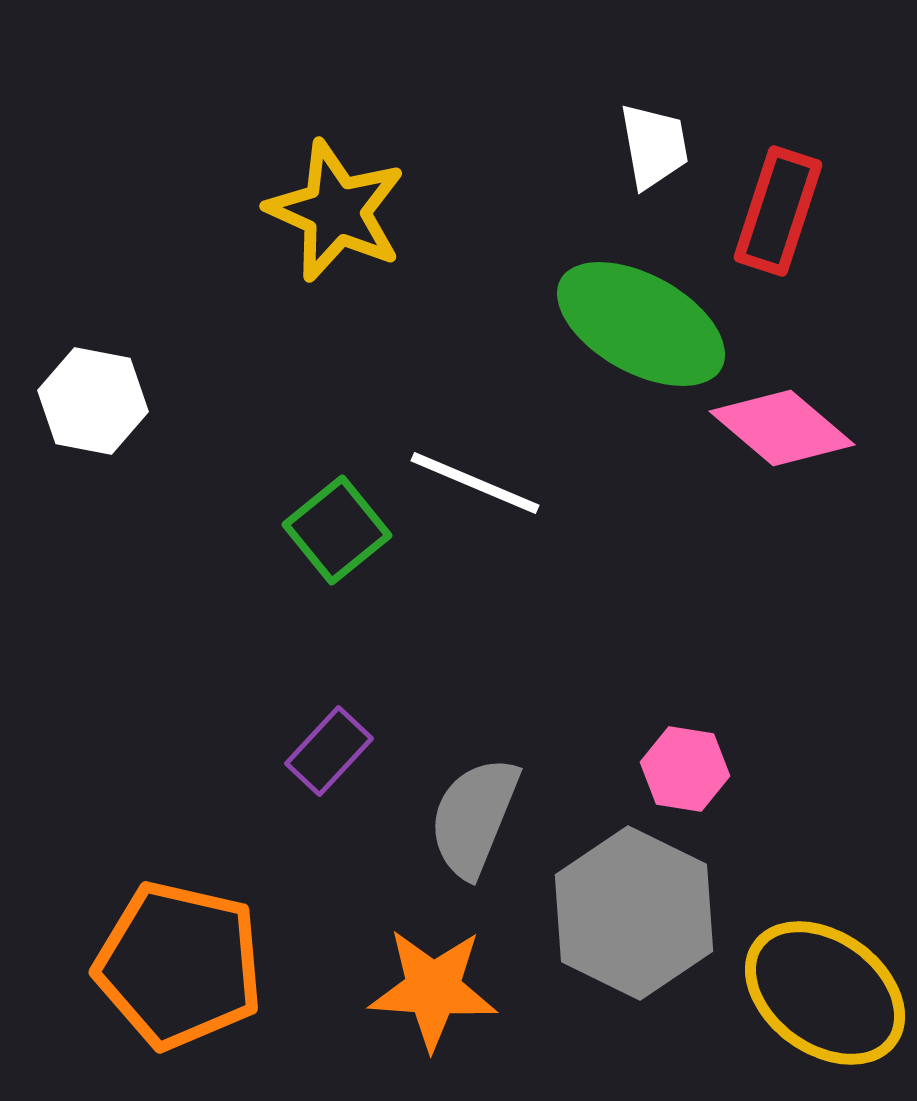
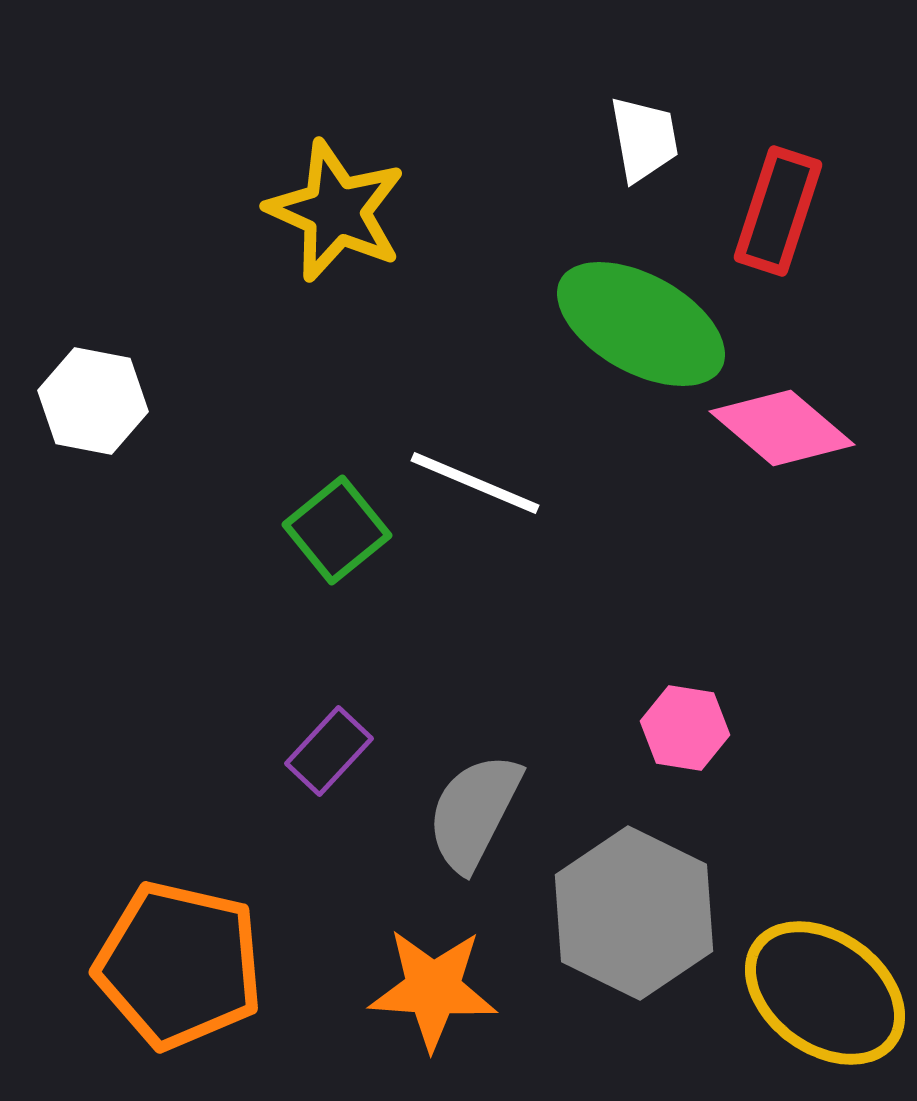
white trapezoid: moved 10 px left, 7 px up
pink hexagon: moved 41 px up
gray semicircle: moved 5 px up; rotated 5 degrees clockwise
